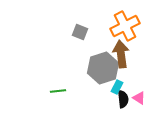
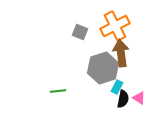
orange cross: moved 10 px left
brown arrow: moved 1 px up
black semicircle: rotated 18 degrees clockwise
